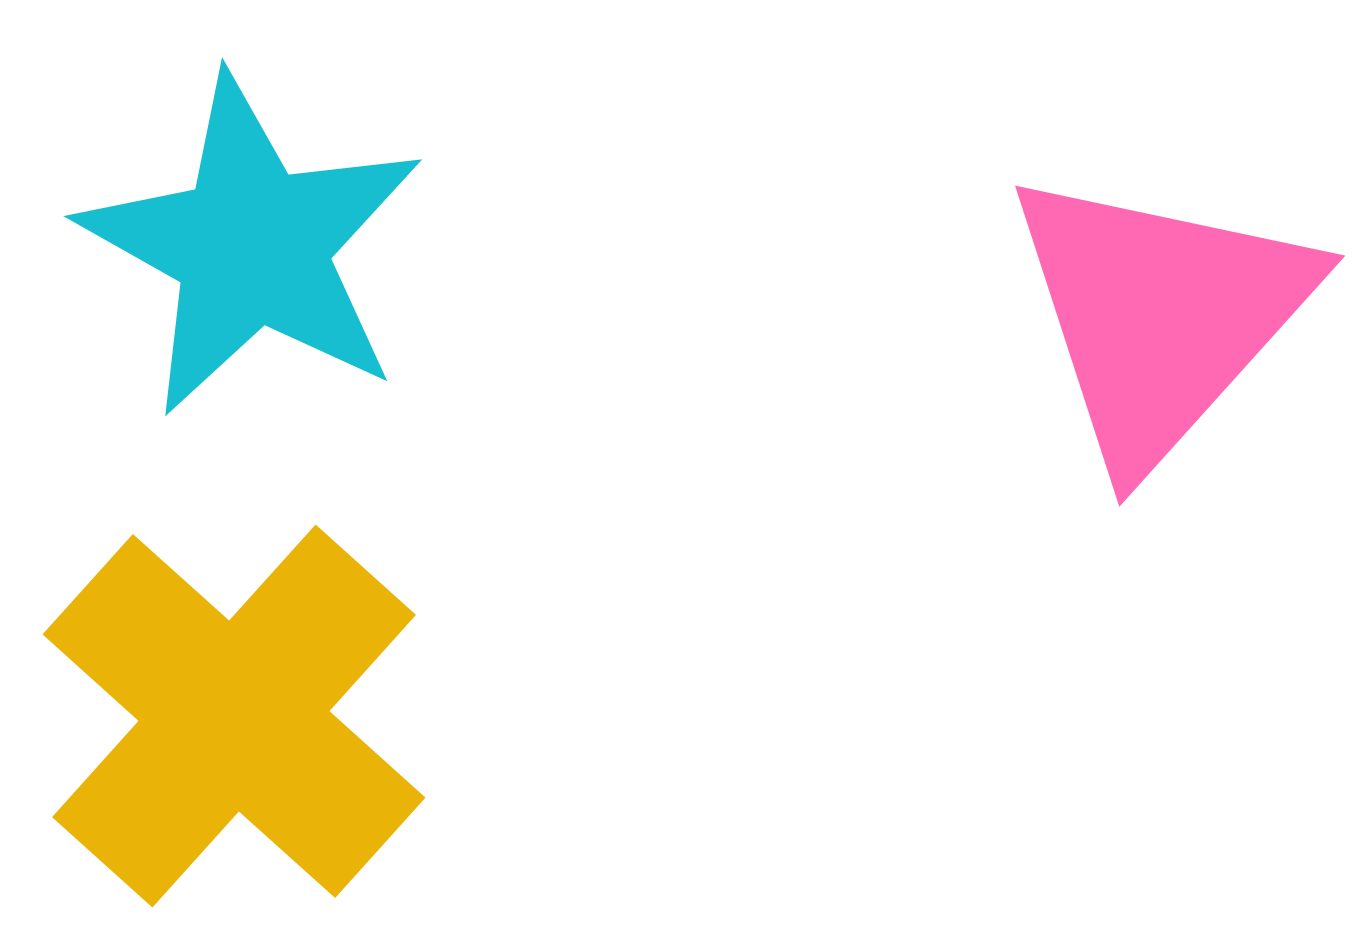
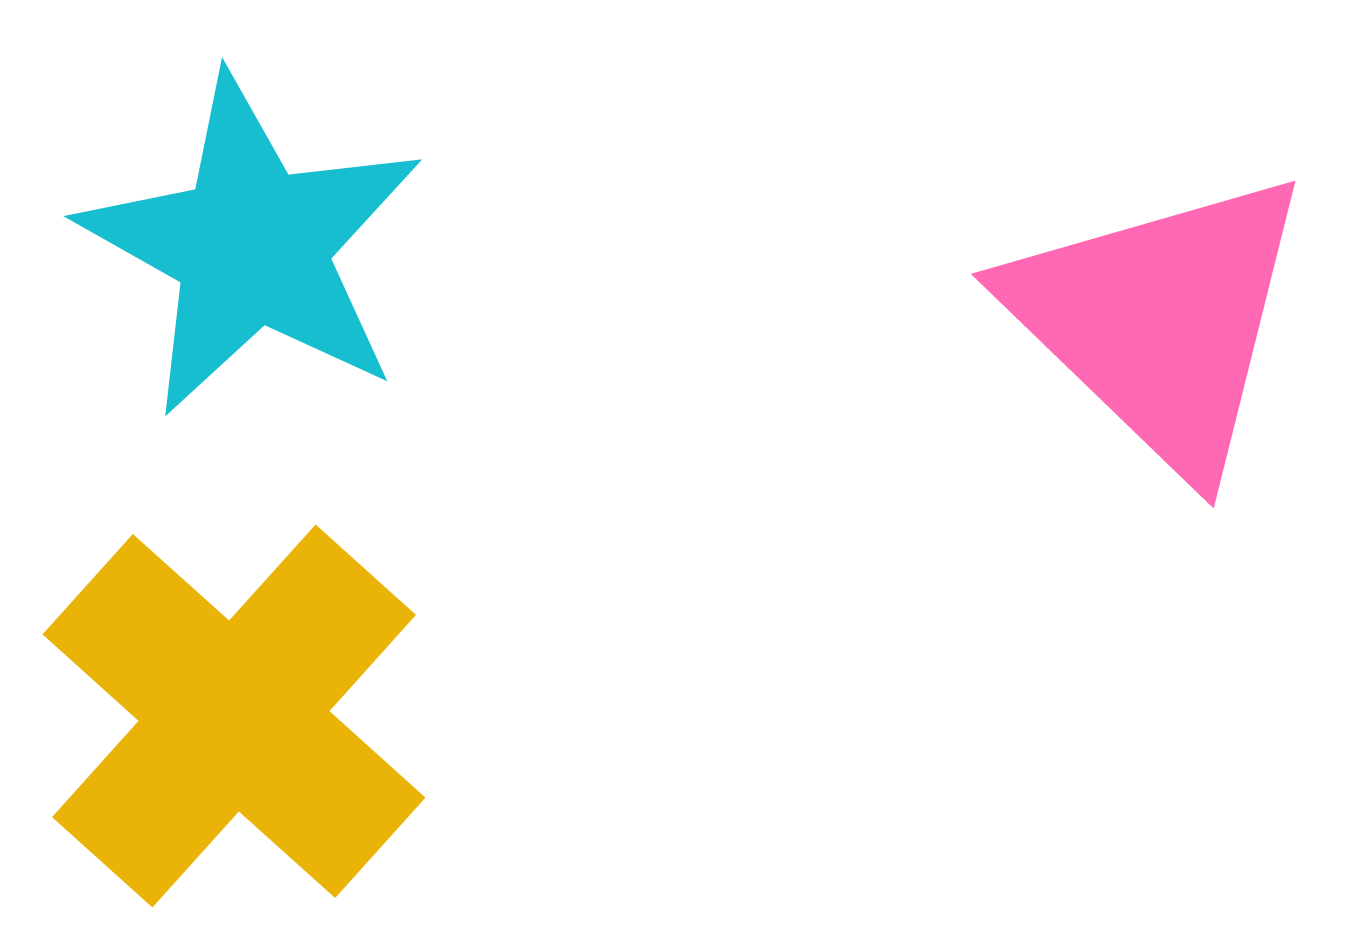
pink triangle: moved 5 px down; rotated 28 degrees counterclockwise
